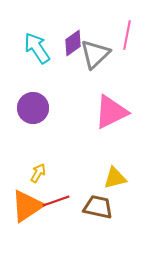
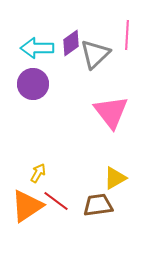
pink line: rotated 8 degrees counterclockwise
purple diamond: moved 2 px left
cyan arrow: rotated 56 degrees counterclockwise
purple circle: moved 24 px up
pink triangle: rotated 42 degrees counterclockwise
yellow triangle: rotated 15 degrees counterclockwise
red line: rotated 56 degrees clockwise
brown trapezoid: moved 2 px up; rotated 20 degrees counterclockwise
